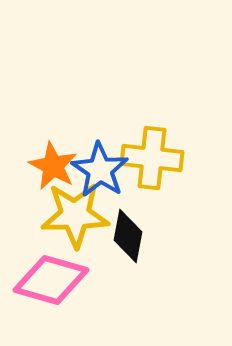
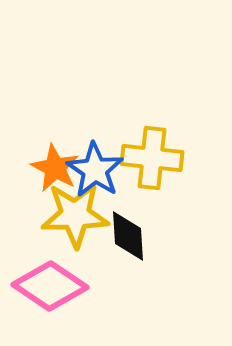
orange star: moved 2 px right, 2 px down
blue star: moved 5 px left
black diamond: rotated 14 degrees counterclockwise
pink diamond: moved 1 px left, 6 px down; rotated 18 degrees clockwise
